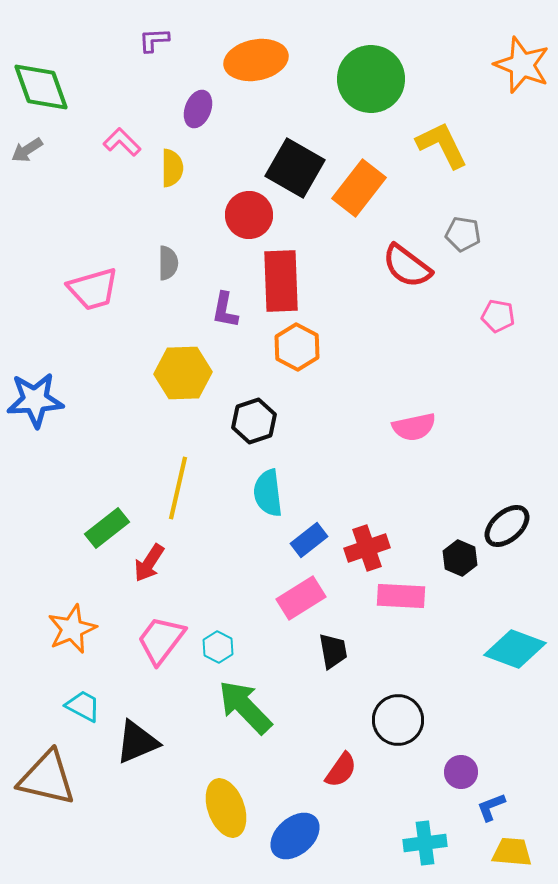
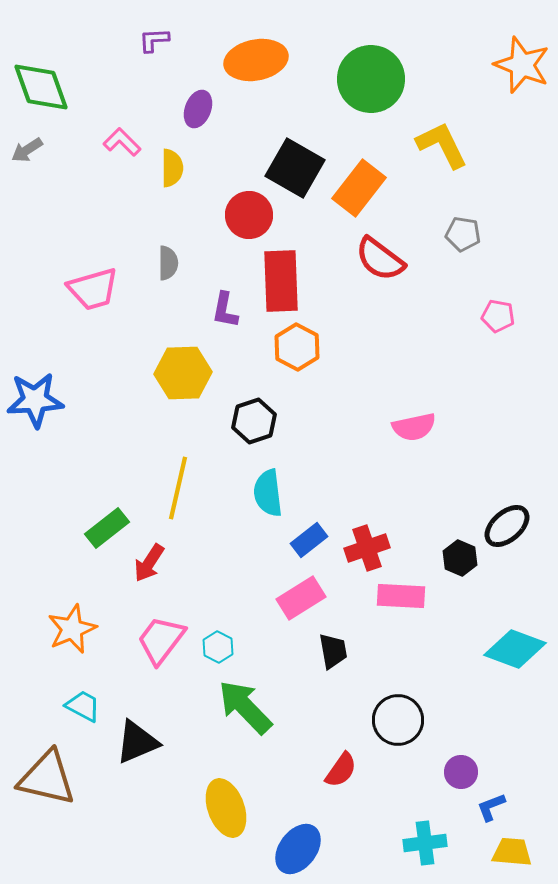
red semicircle at (407, 266): moved 27 px left, 7 px up
blue ellipse at (295, 836): moved 3 px right, 13 px down; rotated 12 degrees counterclockwise
